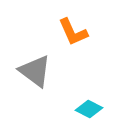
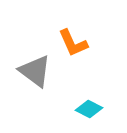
orange L-shape: moved 11 px down
